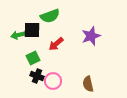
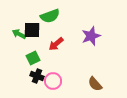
green arrow: moved 1 px right, 1 px up; rotated 40 degrees clockwise
brown semicircle: moved 7 px right; rotated 28 degrees counterclockwise
